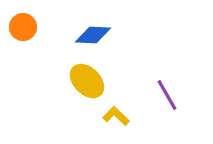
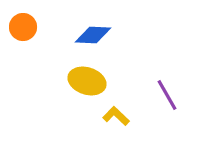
yellow ellipse: rotated 27 degrees counterclockwise
